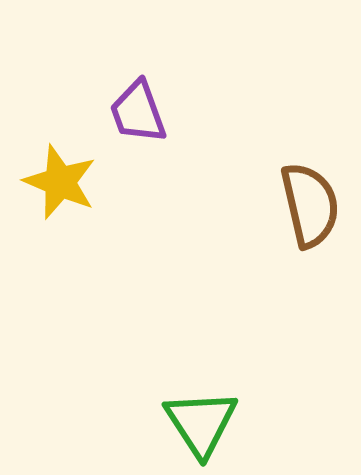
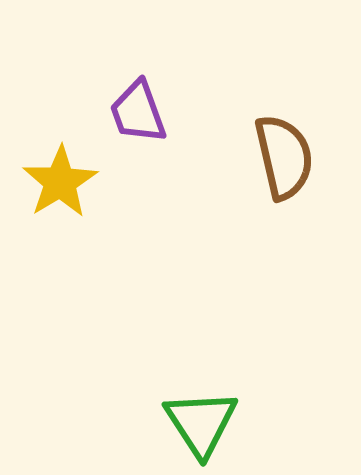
yellow star: rotated 18 degrees clockwise
brown semicircle: moved 26 px left, 48 px up
